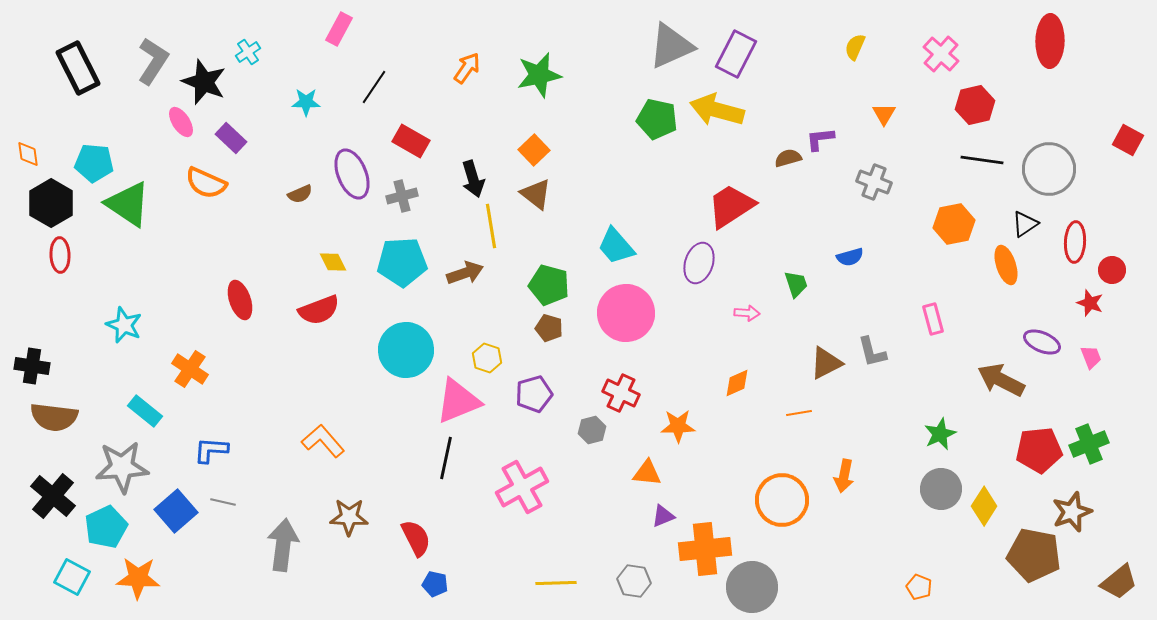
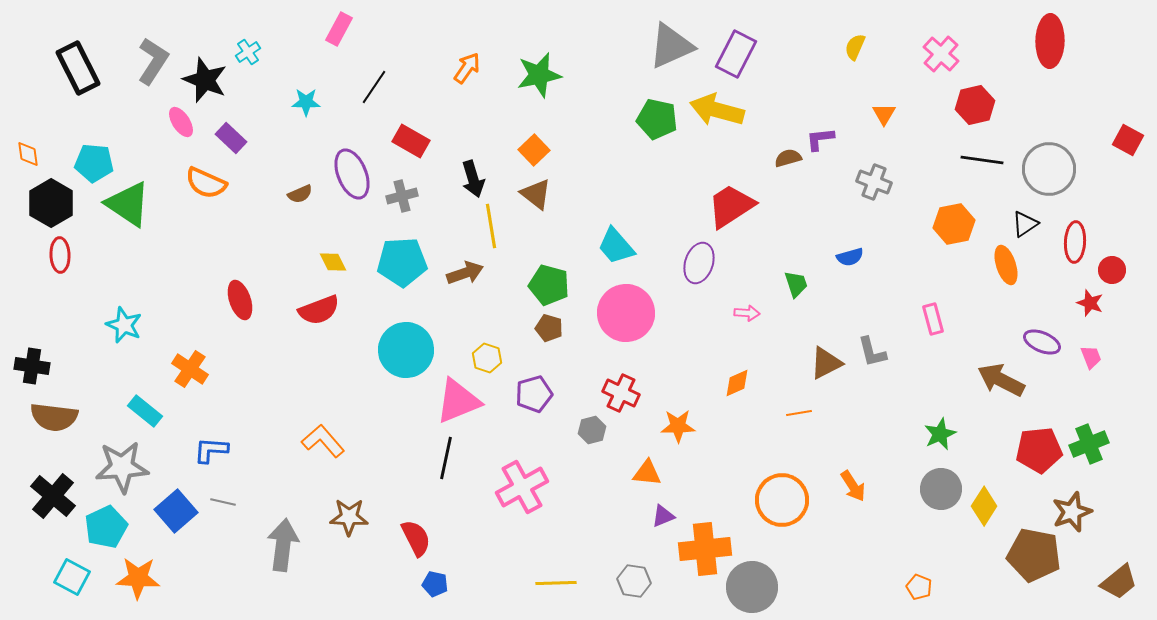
black star at (204, 82): moved 1 px right, 2 px up
orange arrow at (844, 476): moved 9 px right, 10 px down; rotated 44 degrees counterclockwise
